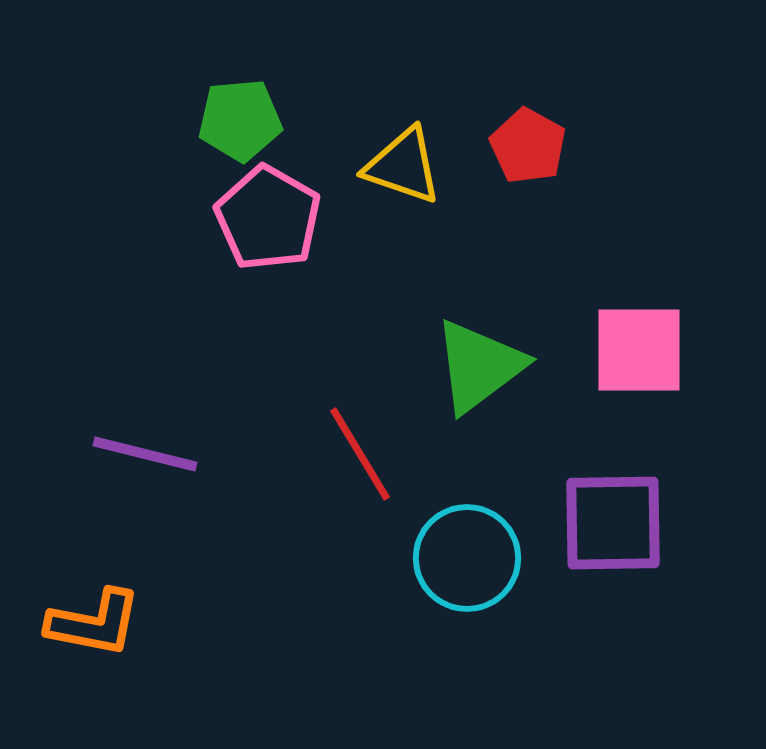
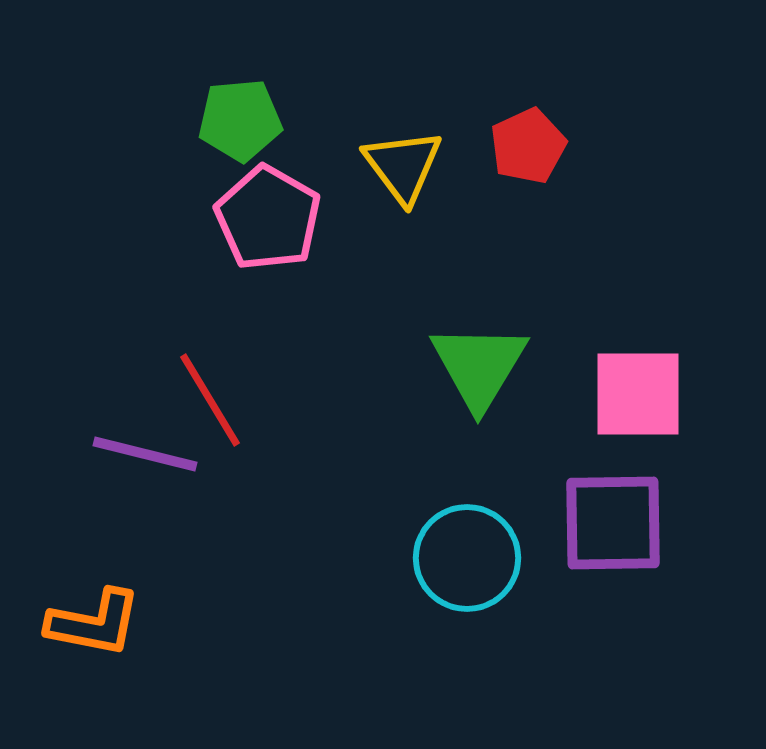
red pentagon: rotated 18 degrees clockwise
yellow triangle: rotated 34 degrees clockwise
pink square: moved 1 px left, 44 px down
green triangle: rotated 22 degrees counterclockwise
red line: moved 150 px left, 54 px up
